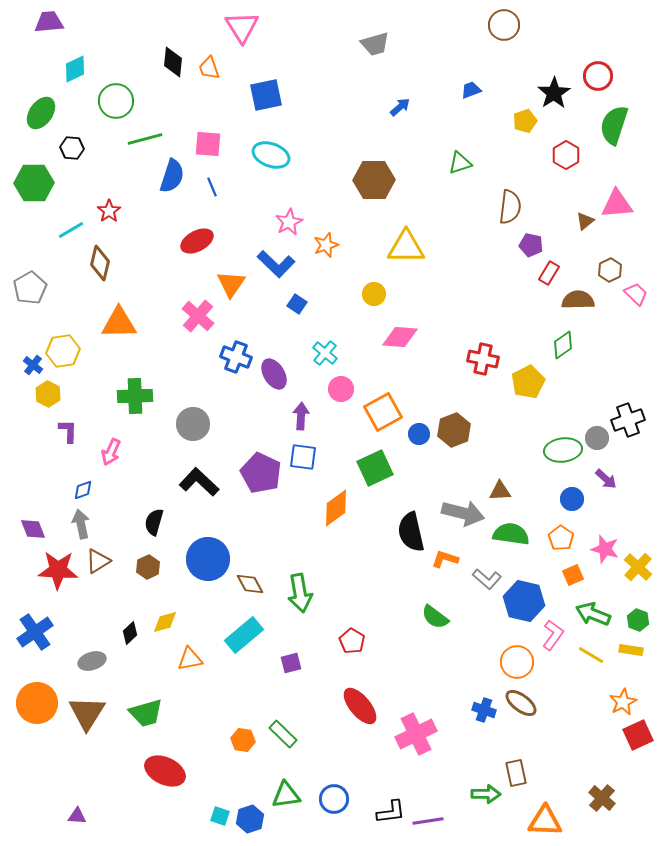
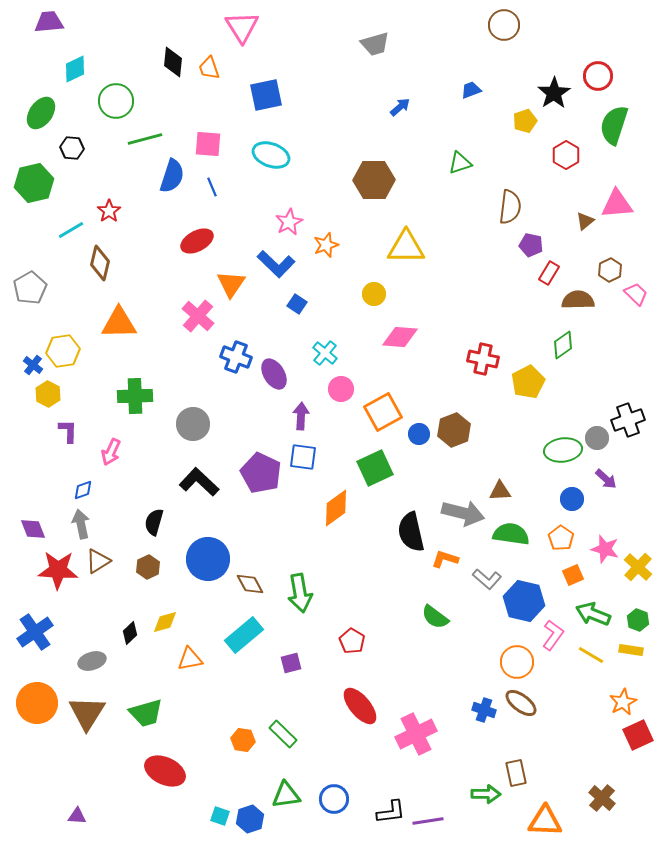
green hexagon at (34, 183): rotated 12 degrees counterclockwise
